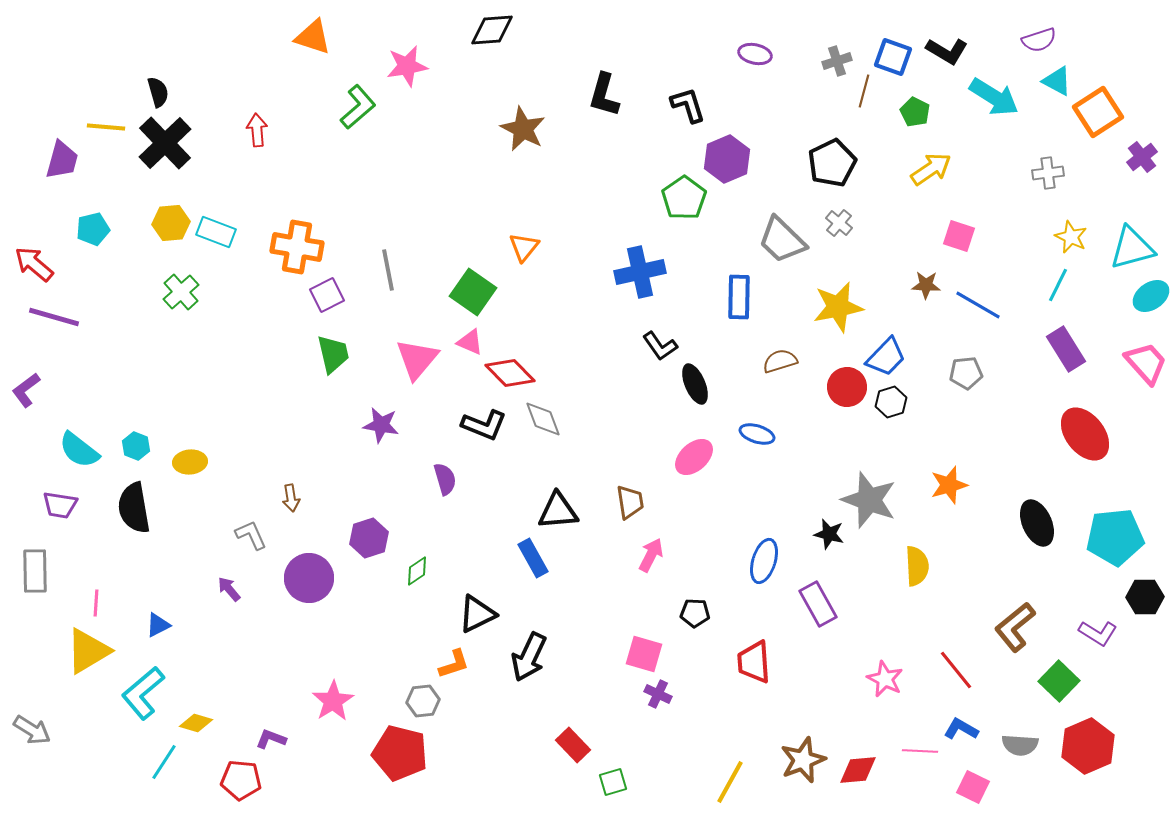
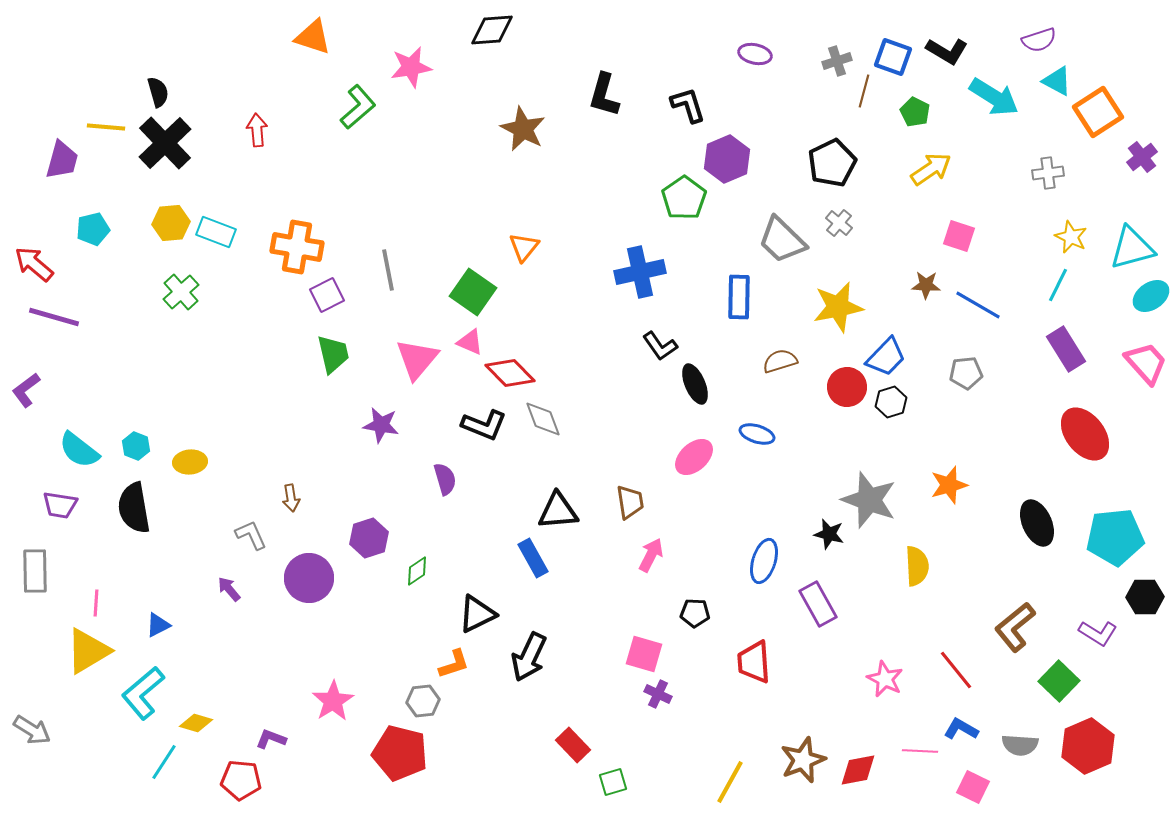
pink star at (407, 66): moved 4 px right, 1 px down
red diamond at (858, 770): rotated 6 degrees counterclockwise
